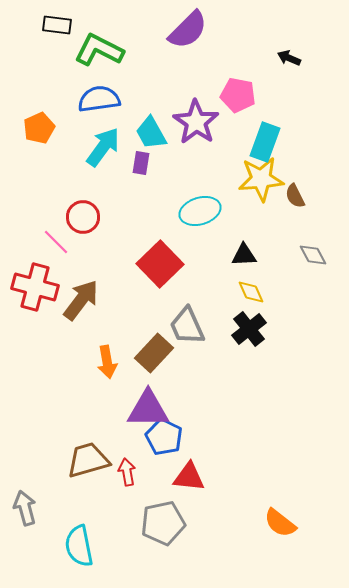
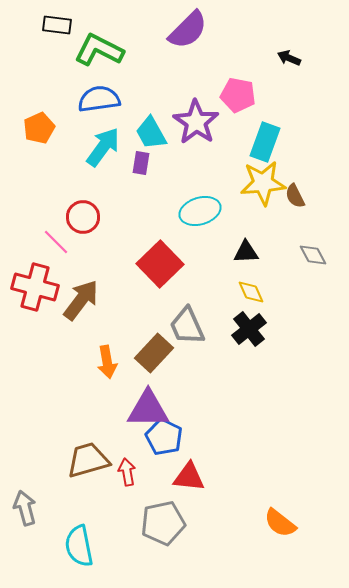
yellow star: moved 2 px right, 4 px down
black triangle: moved 2 px right, 3 px up
